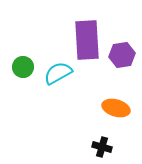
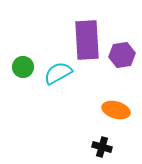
orange ellipse: moved 2 px down
